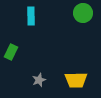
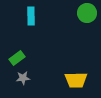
green circle: moved 4 px right
green rectangle: moved 6 px right, 6 px down; rotated 28 degrees clockwise
gray star: moved 16 px left, 2 px up; rotated 16 degrees clockwise
